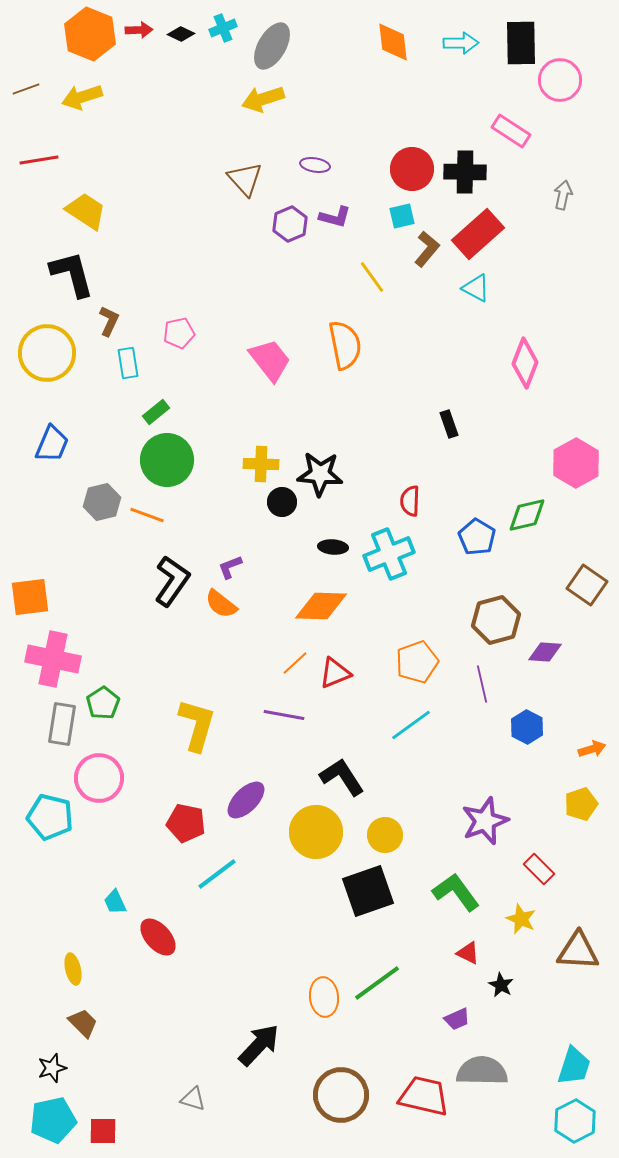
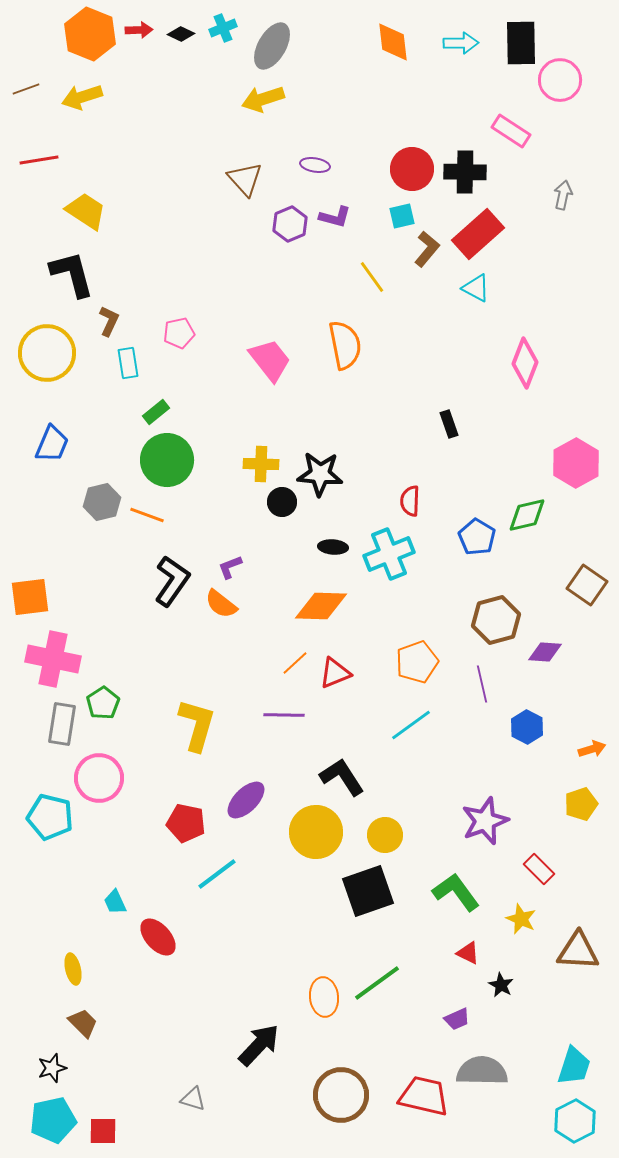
purple line at (284, 715): rotated 9 degrees counterclockwise
